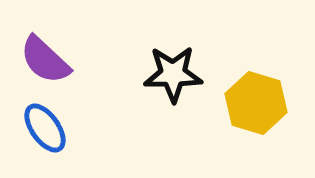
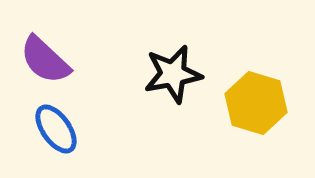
black star: rotated 10 degrees counterclockwise
blue ellipse: moved 11 px right, 1 px down
